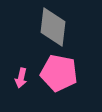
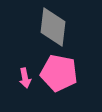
pink arrow: moved 4 px right; rotated 24 degrees counterclockwise
